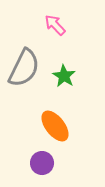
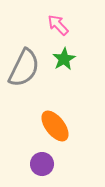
pink arrow: moved 3 px right
green star: moved 17 px up; rotated 10 degrees clockwise
purple circle: moved 1 px down
